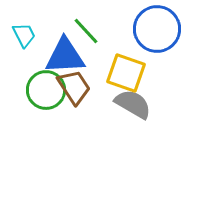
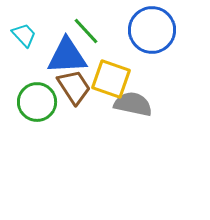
blue circle: moved 5 px left, 1 px down
cyan trapezoid: rotated 16 degrees counterclockwise
blue triangle: moved 2 px right
yellow square: moved 15 px left, 6 px down
green circle: moved 9 px left, 12 px down
gray semicircle: rotated 18 degrees counterclockwise
